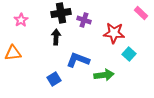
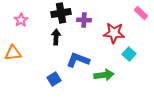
purple cross: rotated 16 degrees counterclockwise
